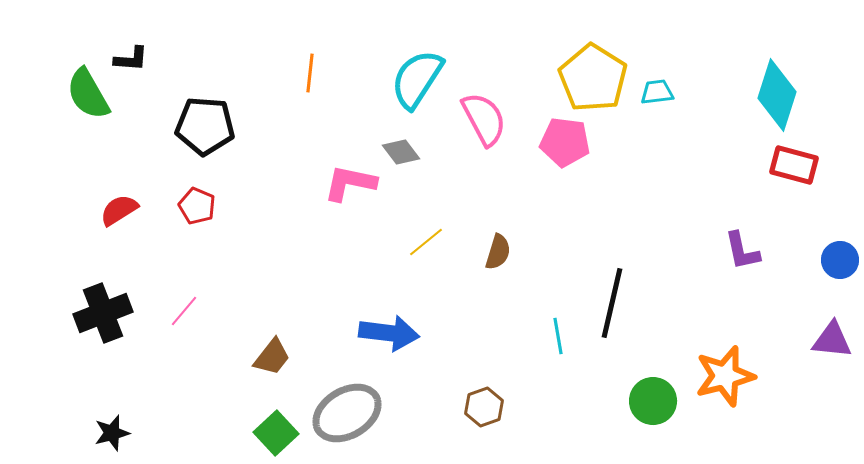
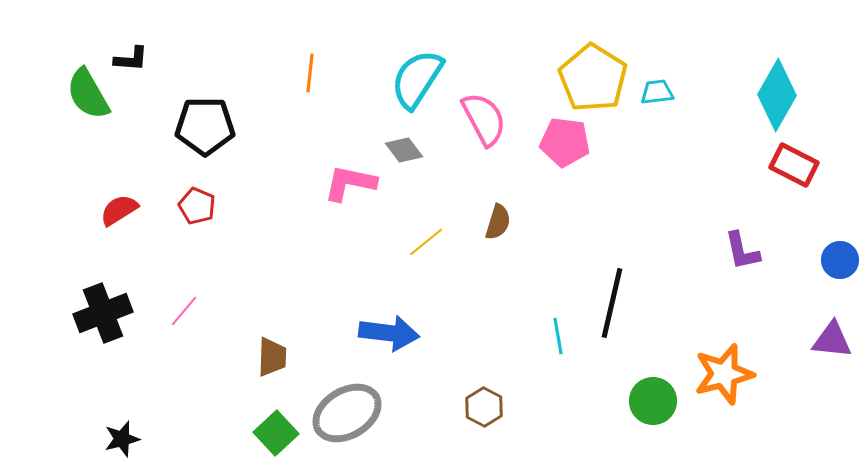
cyan diamond: rotated 12 degrees clockwise
black pentagon: rotated 4 degrees counterclockwise
gray diamond: moved 3 px right, 2 px up
red rectangle: rotated 12 degrees clockwise
brown semicircle: moved 30 px up
brown trapezoid: rotated 36 degrees counterclockwise
orange star: moved 1 px left, 2 px up
brown hexagon: rotated 12 degrees counterclockwise
black star: moved 10 px right, 6 px down
